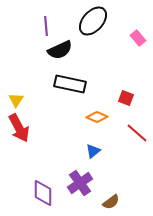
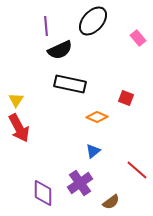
red line: moved 37 px down
